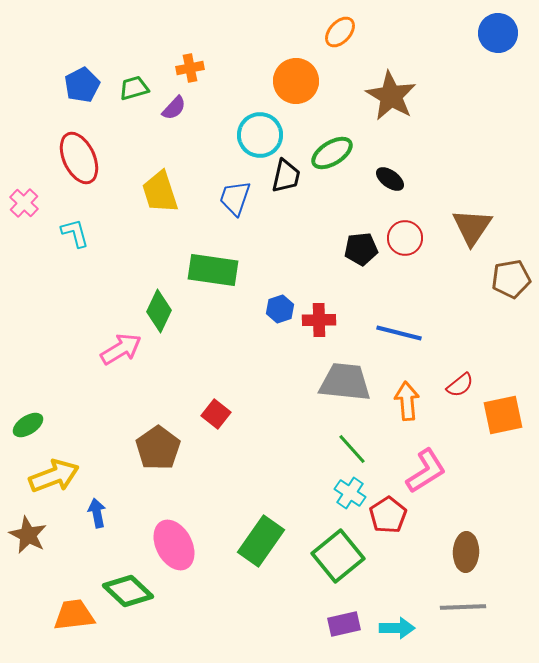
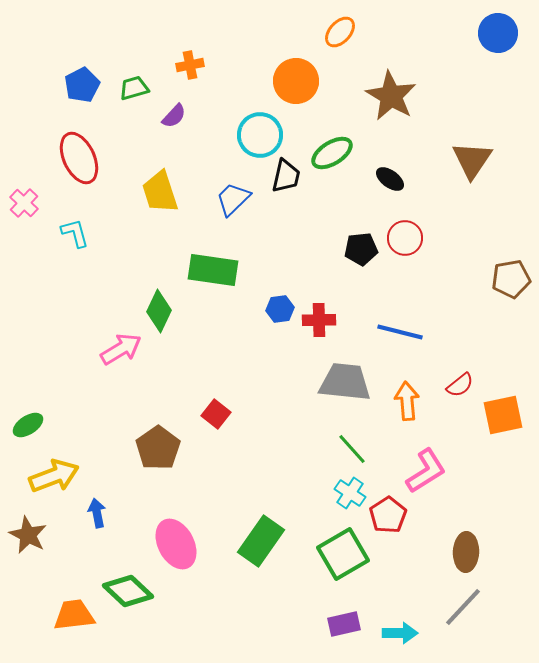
orange cross at (190, 68): moved 3 px up
purple semicircle at (174, 108): moved 8 px down
blue trapezoid at (235, 198): moved 2 px left, 1 px down; rotated 27 degrees clockwise
brown triangle at (472, 227): moved 67 px up
blue hexagon at (280, 309): rotated 12 degrees clockwise
blue line at (399, 333): moved 1 px right, 1 px up
pink ellipse at (174, 545): moved 2 px right, 1 px up
green square at (338, 556): moved 5 px right, 2 px up; rotated 9 degrees clockwise
gray line at (463, 607): rotated 45 degrees counterclockwise
cyan arrow at (397, 628): moved 3 px right, 5 px down
